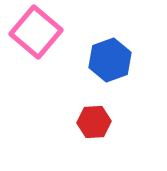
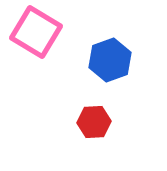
pink square: rotated 9 degrees counterclockwise
